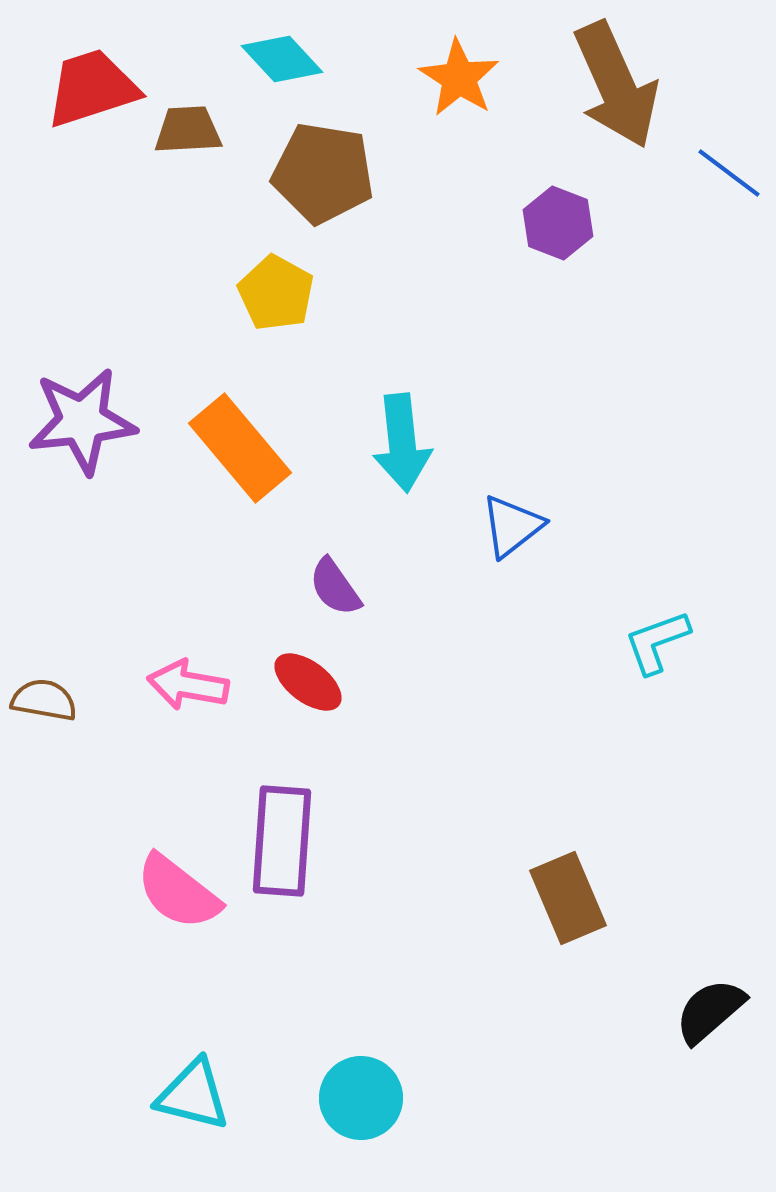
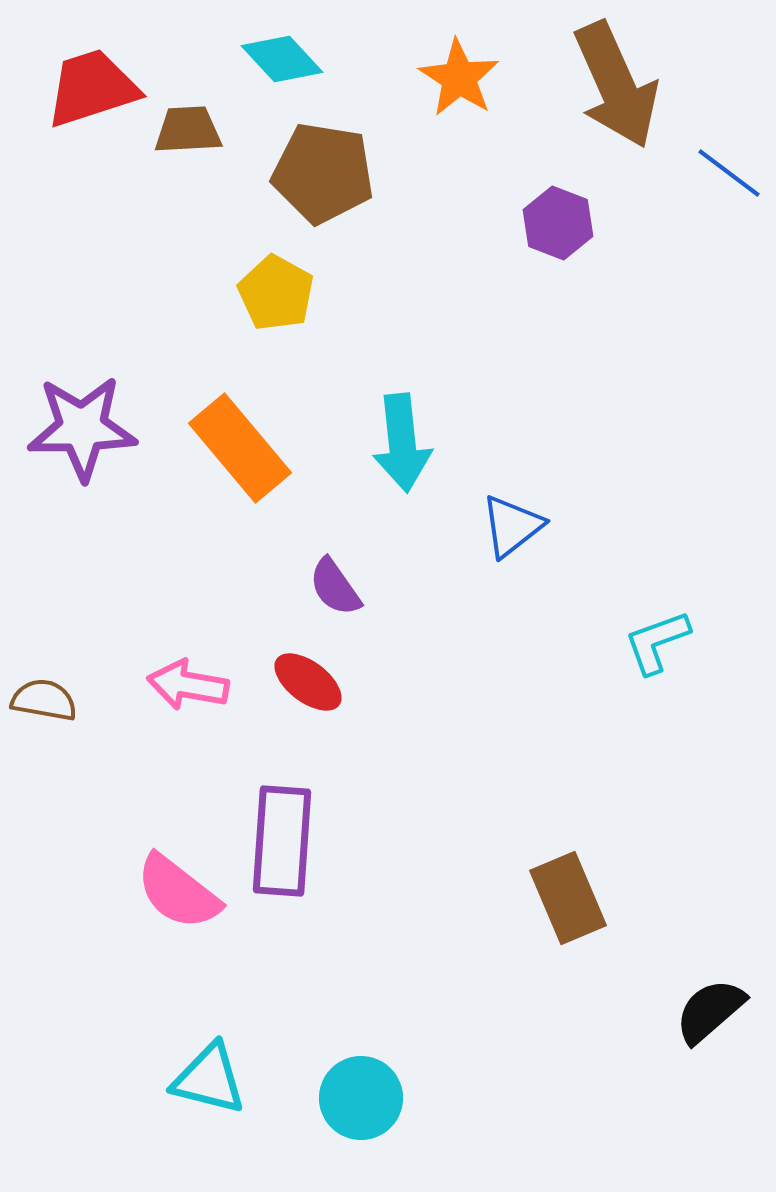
purple star: moved 7 px down; rotated 5 degrees clockwise
cyan triangle: moved 16 px right, 16 px up
